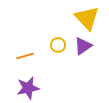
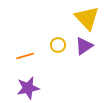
purple triangle: moved 1 px right
